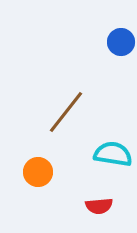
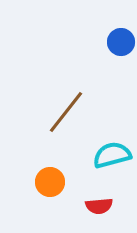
cyan semicircle: moved 1 px left, 1 px down; rotated 24 degrees counterclockwise
orange circle: moved 12 px right, 10 px down
